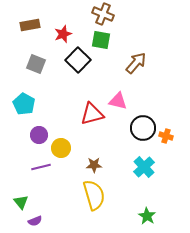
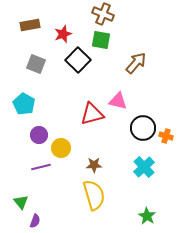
purple semicircle: rotated 48 degrees counterclockwise
